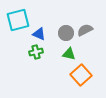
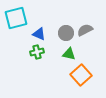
cyan square: moved 2 px left, 2 px up
green cross: moved 1 px right
